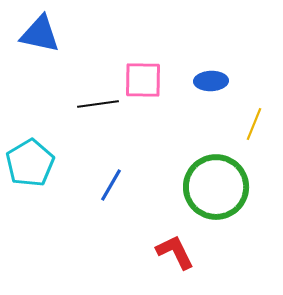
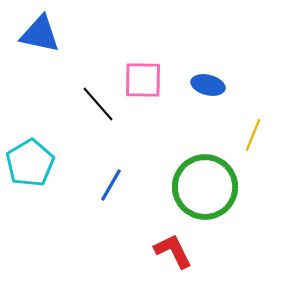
blue ellipse: moved 3 px left, 4 px down; rotated 16 degrees clockwise
black line: rotated 57 degrees clockwise
yellow line: moved 1 px left, 11 px down
green circle: moved 11 px left
red L-shape: moved 2 px left, 1 px up
